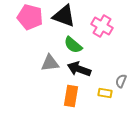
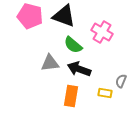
pink pentagon: moved 1 px up
pink cross: moved 6 px down
